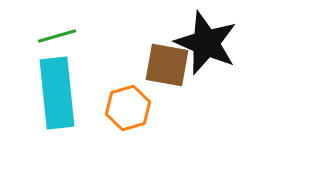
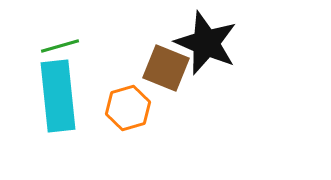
green line: moved 3 px right, 10 px down
brown square: moved 1 px left, 3 px down; rotated 12 degrees clockwise
cyan rectangle: moved 1 px right, 3 px down
